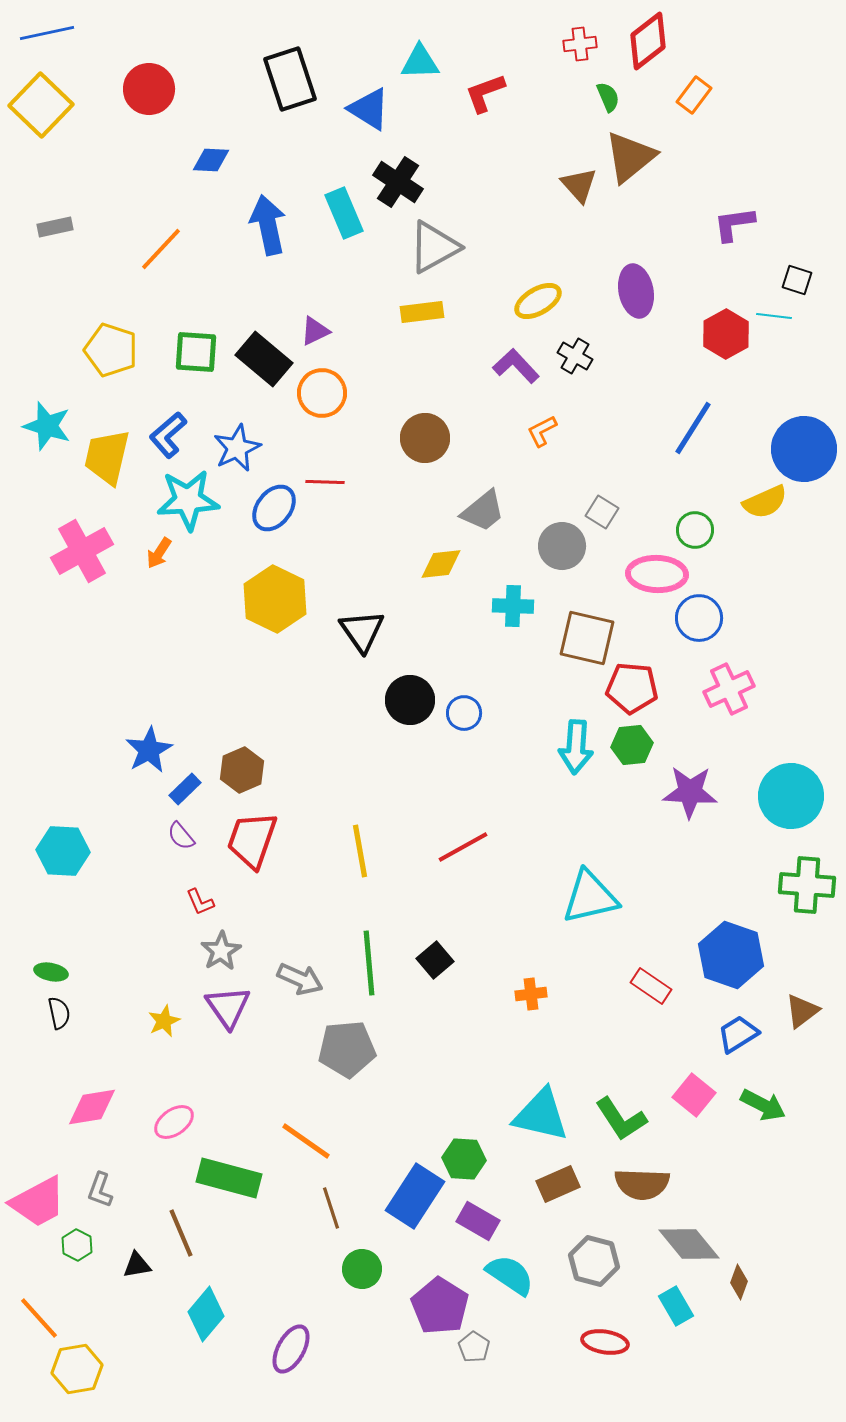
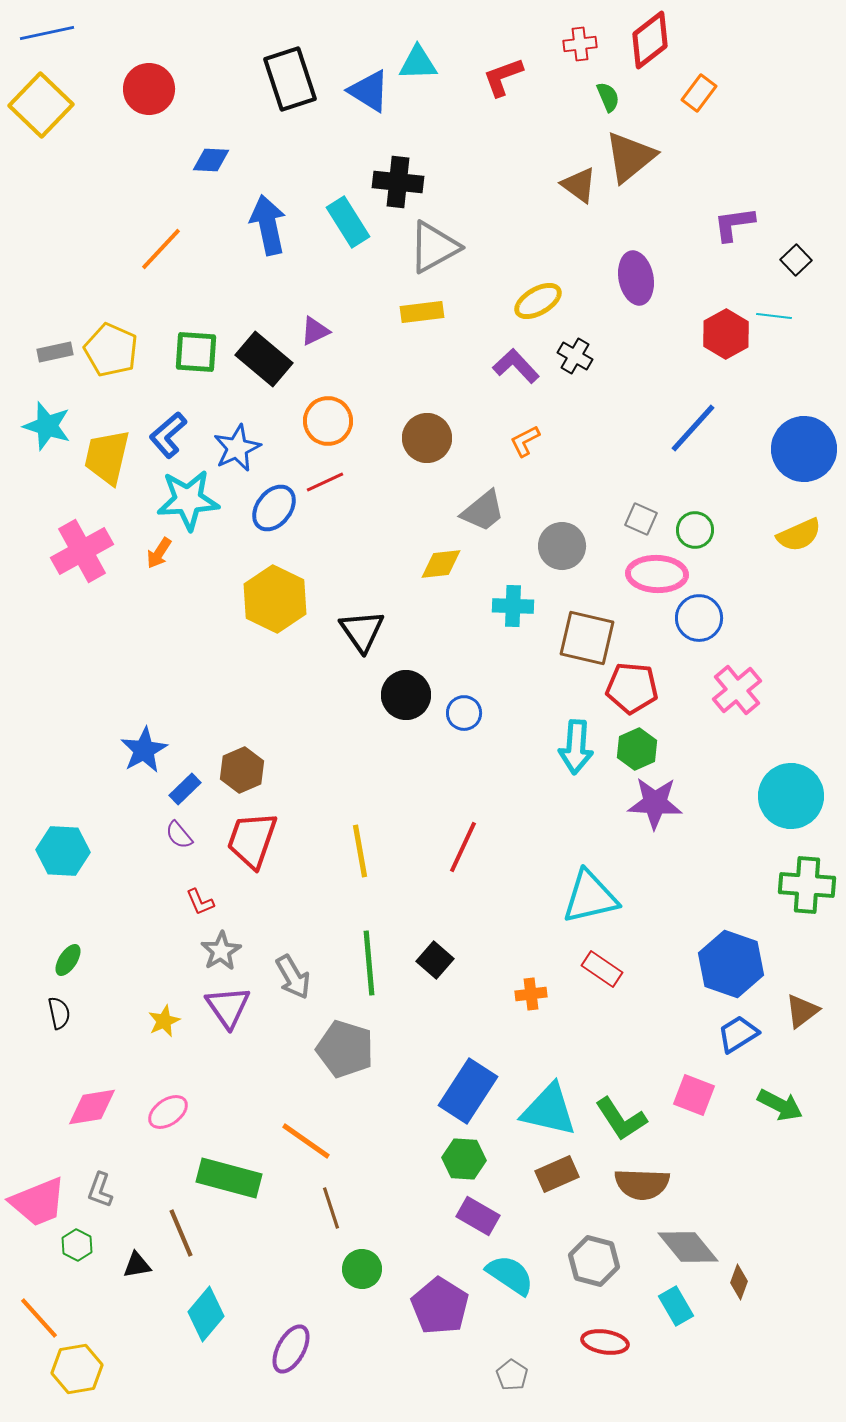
red diamond at (648, 41): moved 2 px right, 1 px up
cyan triangle at (420, 62): moved 2 px left, 1 px down
red L-shape at (485, 93): moved 18 px right, 16 px up
orange rectangle at (694, 95): moved 5 px right, 2 px up
blue triangle at (369, 109): moved 18 px up
black cross at (398, 182): rotated 27 degrees counterclockwise
brown triangle at (579, 185): rotated 12 degrees counterclockwise
cyan rectangle at (344, 213): moved 4 px right, 9 px down; rotated 9 degrees counterclockwise
gray rectangle at (55, 227): moved 125 px down
black square at (797, 280): moved 1 px left, 20 px up; rotated 28 degrees clockwise
purple ellipse at (636, 291): moved 13 px up
yellow pentagon at (111, 350): rotated 6 degrees clockwise
orange circle at (322, 393): moved 6 px right, 28 px down
blue line at (693, 428): rotated 10 degrees clockwise
orange L-shape at (542, 431): moved 17 px left, 10 px down
brown circle at (425, 438): moved 2 px right
red line at (325, 482): rotated 27 degrees counterclockwise
yellow semicircle at (765, 502): moved 34 px right, 33 px down
gray square at (602, 512): moved 39 px right, 7 px down; rotated 8 degrees counterclockwise
pink cross at (729, 689): moved 8 px right, 1 px down; rotated 15 degrees counterclockwise
black circle at (410, 700): moved 4 px left, 5 px up
green hexagon at (632, 745): moved 5 px right, 4 px down; rotated 18 degrees counterclockwise
blue star at (149, 750): moved 5 px left
purple star at (690, 792): moved 35 px left, 11 px down
purple semicircle at (181, 836): moved 2 px left, 1 px up
red line at (463, 847): rotated 36 degrees counterclockwise
blue hexagon at (731, 955): moved 9 px down
black square at (435, 960): rotated 9 degrees counterclockwise
green ellipse at (51, 972): moved 17 px right, 12 px up; rotated 68 degrees counterclockwise
gray arrow at (300, 979): moved 7 px left, 2 px up; rotated 36 degrees clockwise
red rectangle at (651, 986): moved 49 px left, 17 px up
gray pentagon at (347, 1049): moved 2 px left; rotated 22 degrees clockwise
pink square at (694, 1095): rotated 18 degrees counterclockwise
green arrow at (763, 1105): moved 17 px right
cyan triangle at (541, 1115): moved 8 px right, 5 px up
pink ellipse at (174, 1122): moved 6 px left, 10 px up
brown rectangle at (558, 1184): moved 1 px left, 10 px up
blue rectangle at (415, 1196): moved 53 px right, 105 px up
pink trapezoid at (38, 1202): rotated 6 degrees clockwise
purple rectangle at (478, 1221): moved 5 px up
gray diamond at (689, 1244): moved 1 px left, 3 px down
gray pentagon at (474, 1347): moved 38 px right, 28 px down
